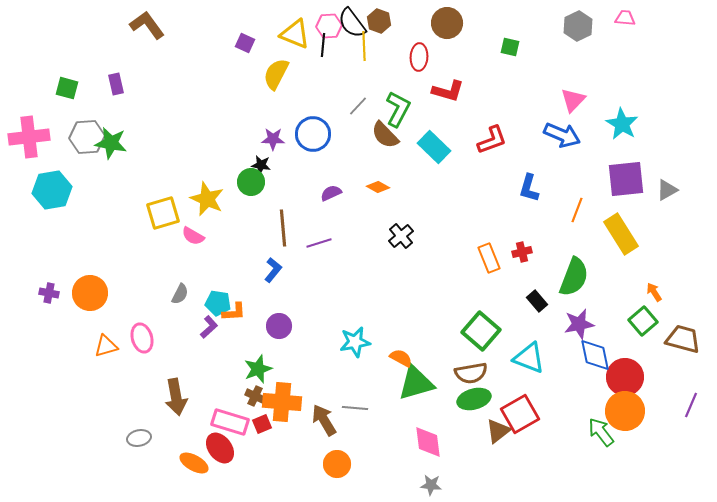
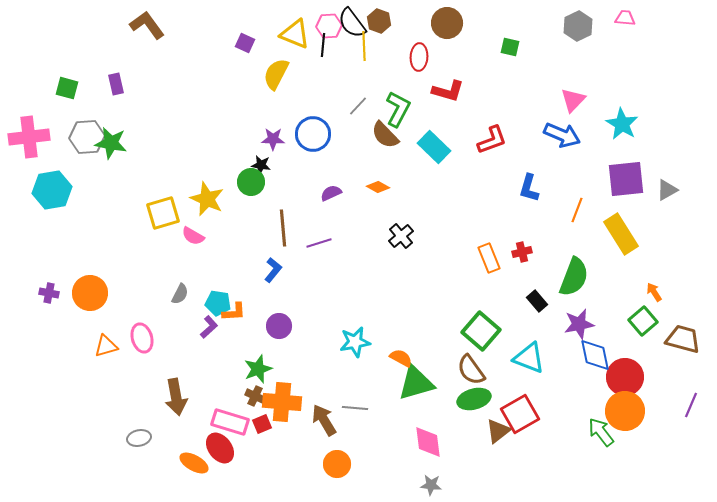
brown semicircle at (471, 373): moved 3 px up; rotated 64 degrees clockwise
